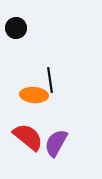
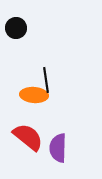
black line: moved 4 px left
purple semicircle: moved 2 px right, 5 px down; rotated 28 degrees counterclockwise
